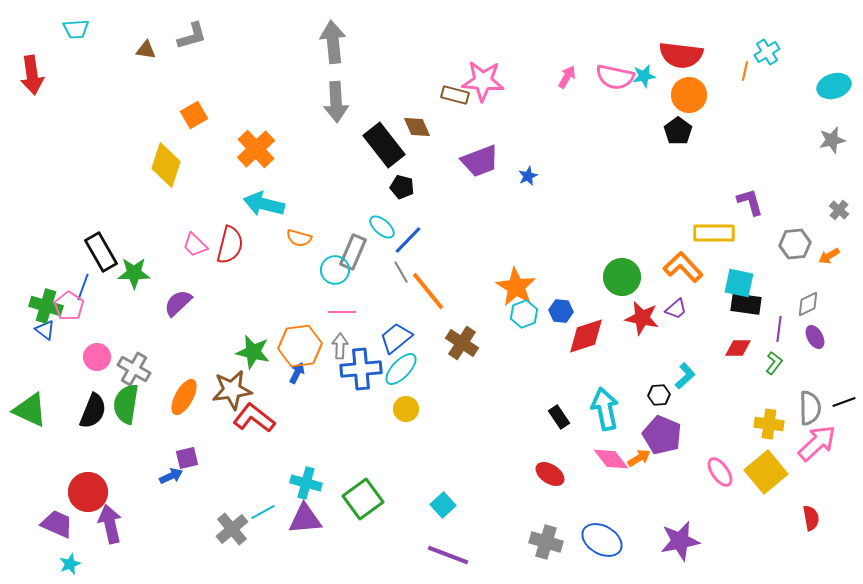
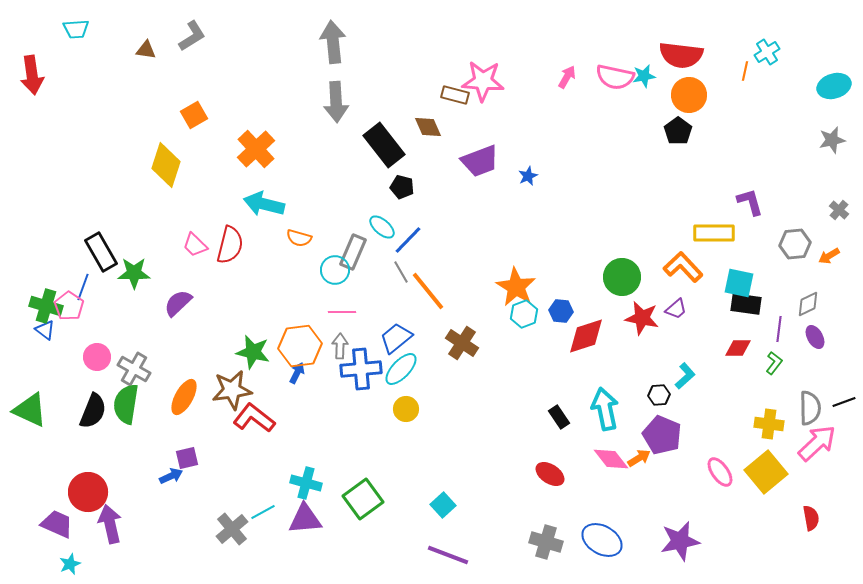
gray L-shape at (192, 36): rotated 16 degrees counterclockwise
brown diamond at (417, 127): moved 11 px right
